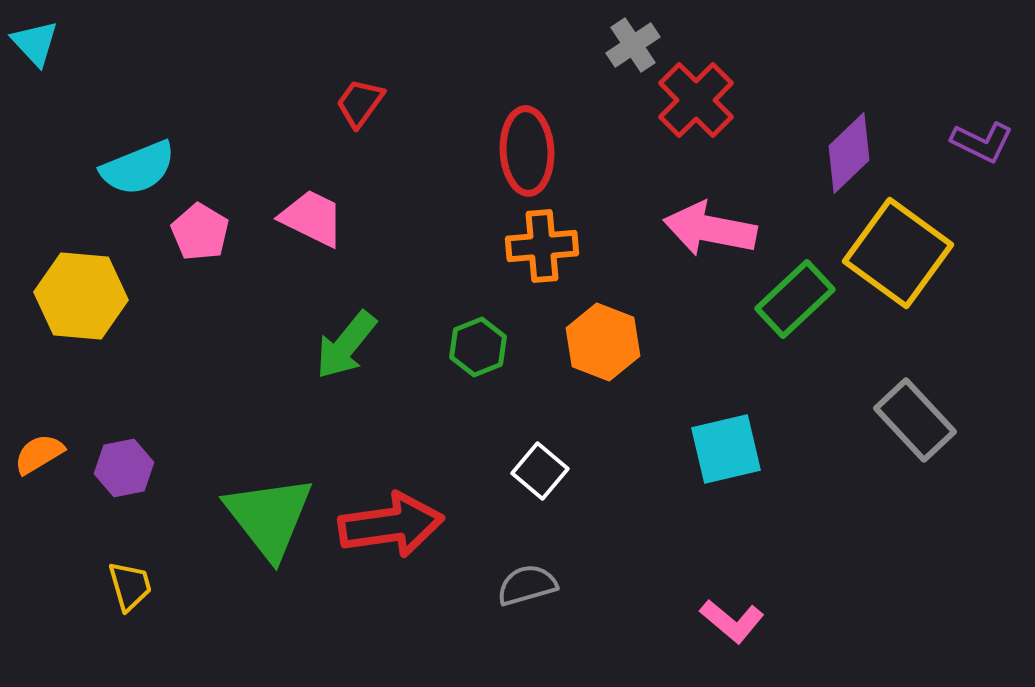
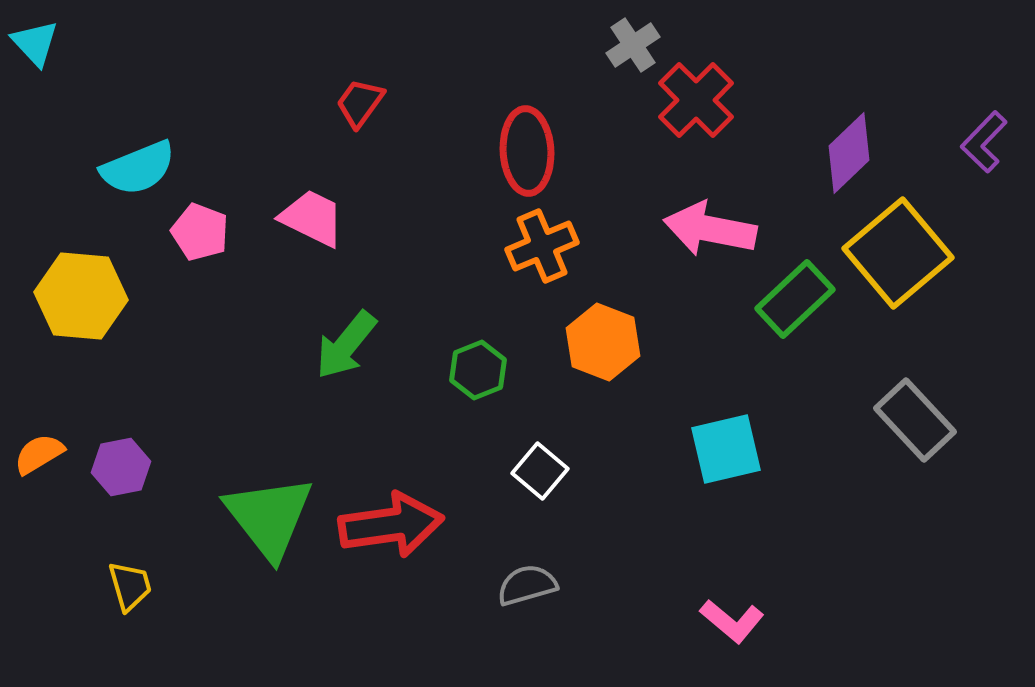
purple L-shape: moved 2 px right; rotated 108 degrees clockwise
pink pentagon: rotated 10 degrees counterclockwise
orange cross: rotated 18 degrees counterclockwise
yellow square: rotated 14 degrees clockwise
green hexagon: moved 23 px down
purple hexagon: moved 3 px left, 1 px up
